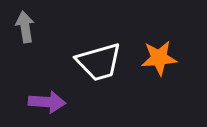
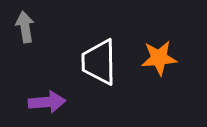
white trapezoid: rotated 105 degrees clockwise
purple arrow: rotated 9 degrees counterclockwise
